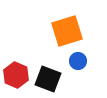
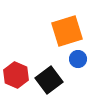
blue circle: moved 2 px up
black square: moved 1 px right, 1 px down; rotated 32 degrees clockwise
